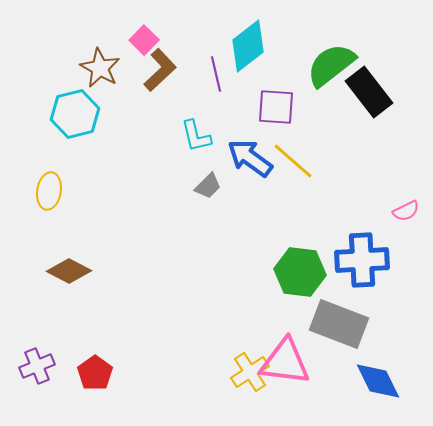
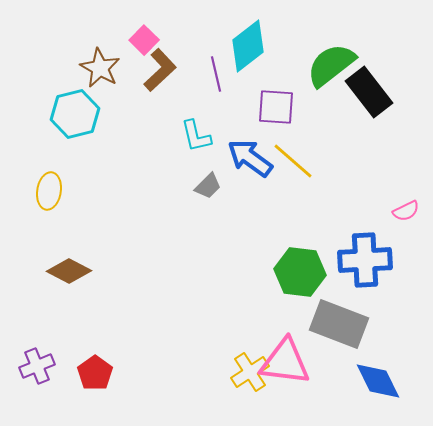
blue cross: moved 3 px right
